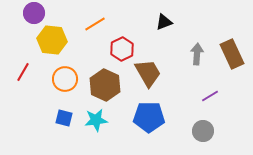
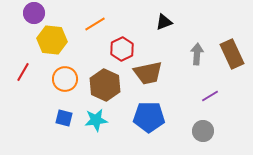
brown trapezoid: rotated 108 degrees clockwise
